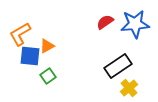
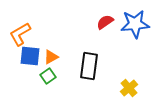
orange triangle: moved 4 px right, 11 px down
black rectangle: moved 29 px left; rotated 48 degrees counterclockwise
